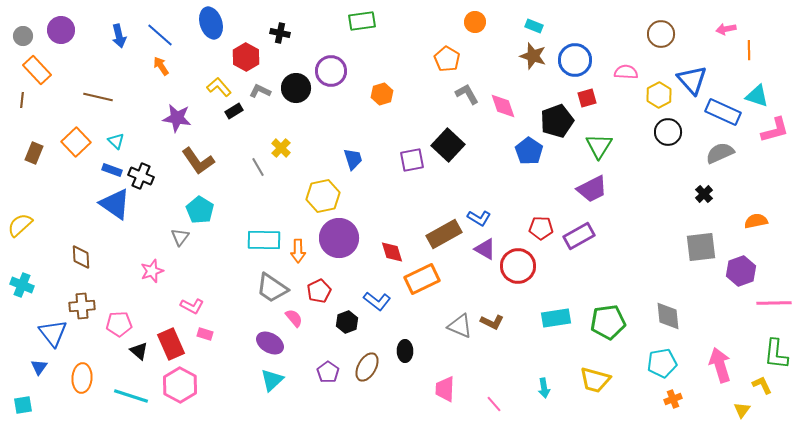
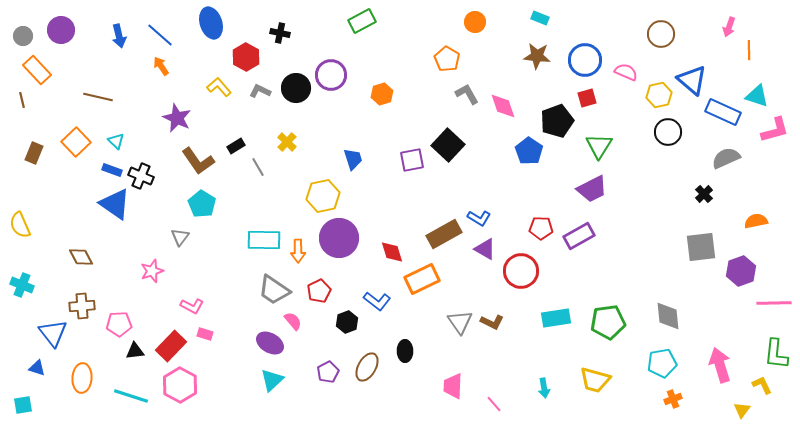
green rectangle at (362, 21): rotated 20 degrees counterclockwise
cyan rectangle at (534, 26): moved 6 px right, 8 px up
pink arrow at (726, 29): moved 3 px right, 2 px up; rotated 60 degrees counterclockwise
brown star at (533, 56): moved 4 px right; rotated 12 degrees counterclockwise
blue circle at (575, 60): moved 10 px right
purple circle at (331, 71): moved 4 px down
pink semicircle at (626, 72): rotated 20 degrees clockwise
blue triangle at (692, 80): rotated 8 degrees counterclockwise
yellow hexagon at (659, 95): rotated 15 degrees clockwise
brown line at (22, 100): rotated 21 degrees counterclockwise
black rectangle at (234, 111): moved 2 px right, 35 px down
purple star at (177, 118): rotated 16 degrees clockwise
yellow cross at (281, 148): moved 6 px right, 6 px up
gray semicircle at (720, 153): moved 6 px right, 5 px down
cyan pentagon at (200, 210): moved 2 px right, 6 px up
yellow semicircle at (20, 225): rotated 72 degrees counterclockwise
brown diamond at (81, 257): rotated 25 degrees counterclockwise
red circle at (518, 266): moved 3 px right, 5 px down
gray trapezoid at (272, 288): moved 2 px right, 2 px down
pink semicircle at (294, 318): moved 1 px left, 3 px down
gray triangle at (460, 326): moved 4 px up; rotated 32 degrees clockwise
red rectangle at (171, 344): moved 2 px down; rotated 68 degrees clockwise
black triangle at (139, 351): moved 4 px left; rotated 48 degrees counterclockwise
blue triangle at (39, 367): moved 2 px left, 1 px down; rotated 48 degrees counterclockwise
purple pentagon at (328, 372): rotated 10 degrees clockwise
pink trapezoid at (445, 389): moved 8 px right, 3 px up
